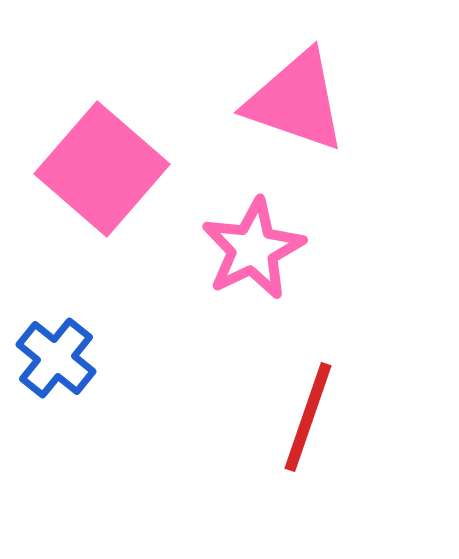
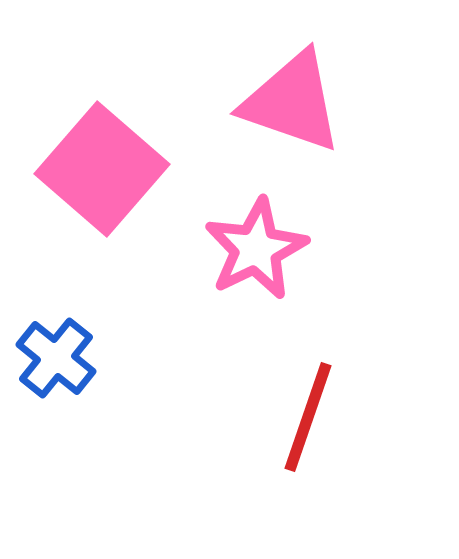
pink triangle: moved 4 px left, 1 px down
pink star: moved 3 px right
